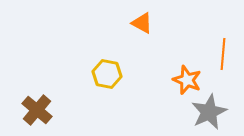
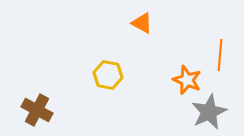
orange line: moved 3 px left, 1 px down
yellow hexagon: moved 1 px right, 1 px down
brown cross: rotated 12 degrees counterclockwise
